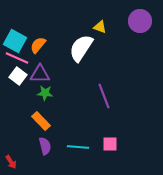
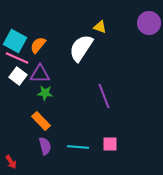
purple circle: moved 9 px right, 2 px down
